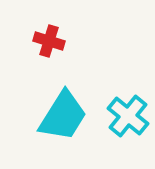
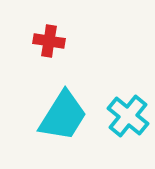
red cross: rotated 8 degrees counterclockwise
